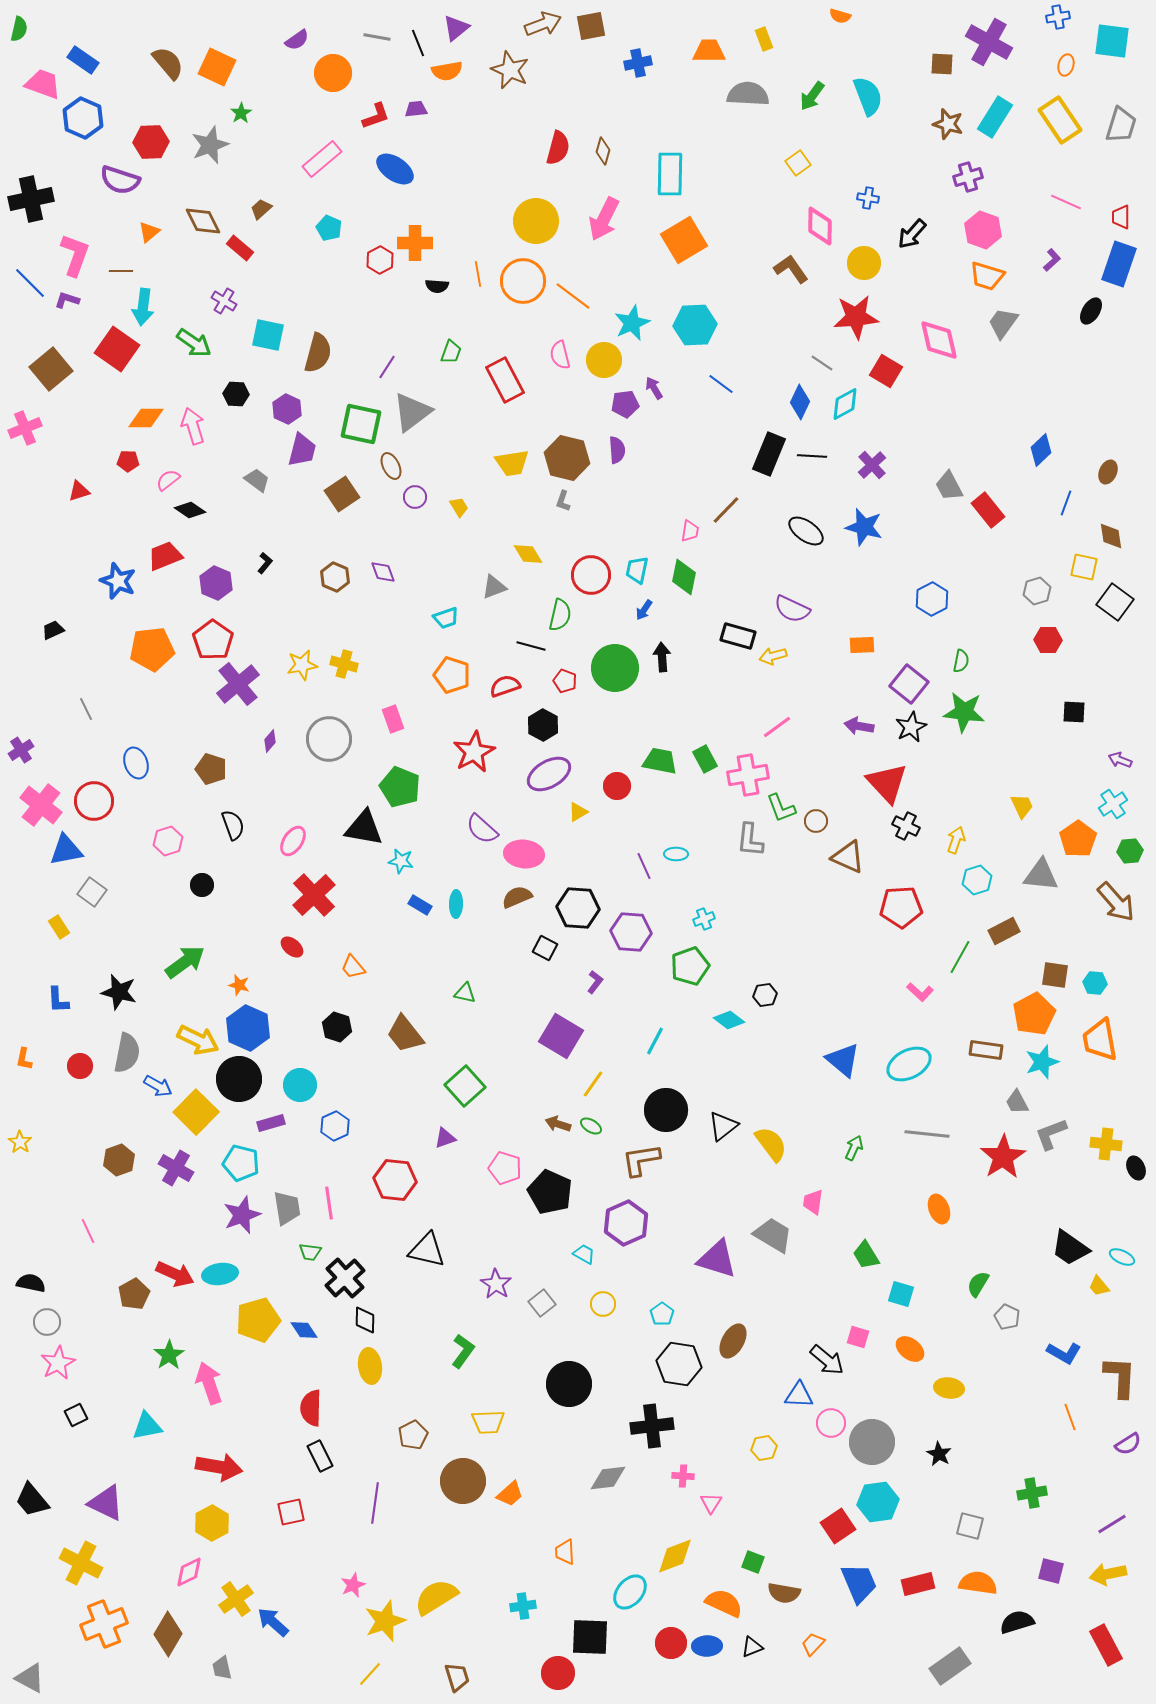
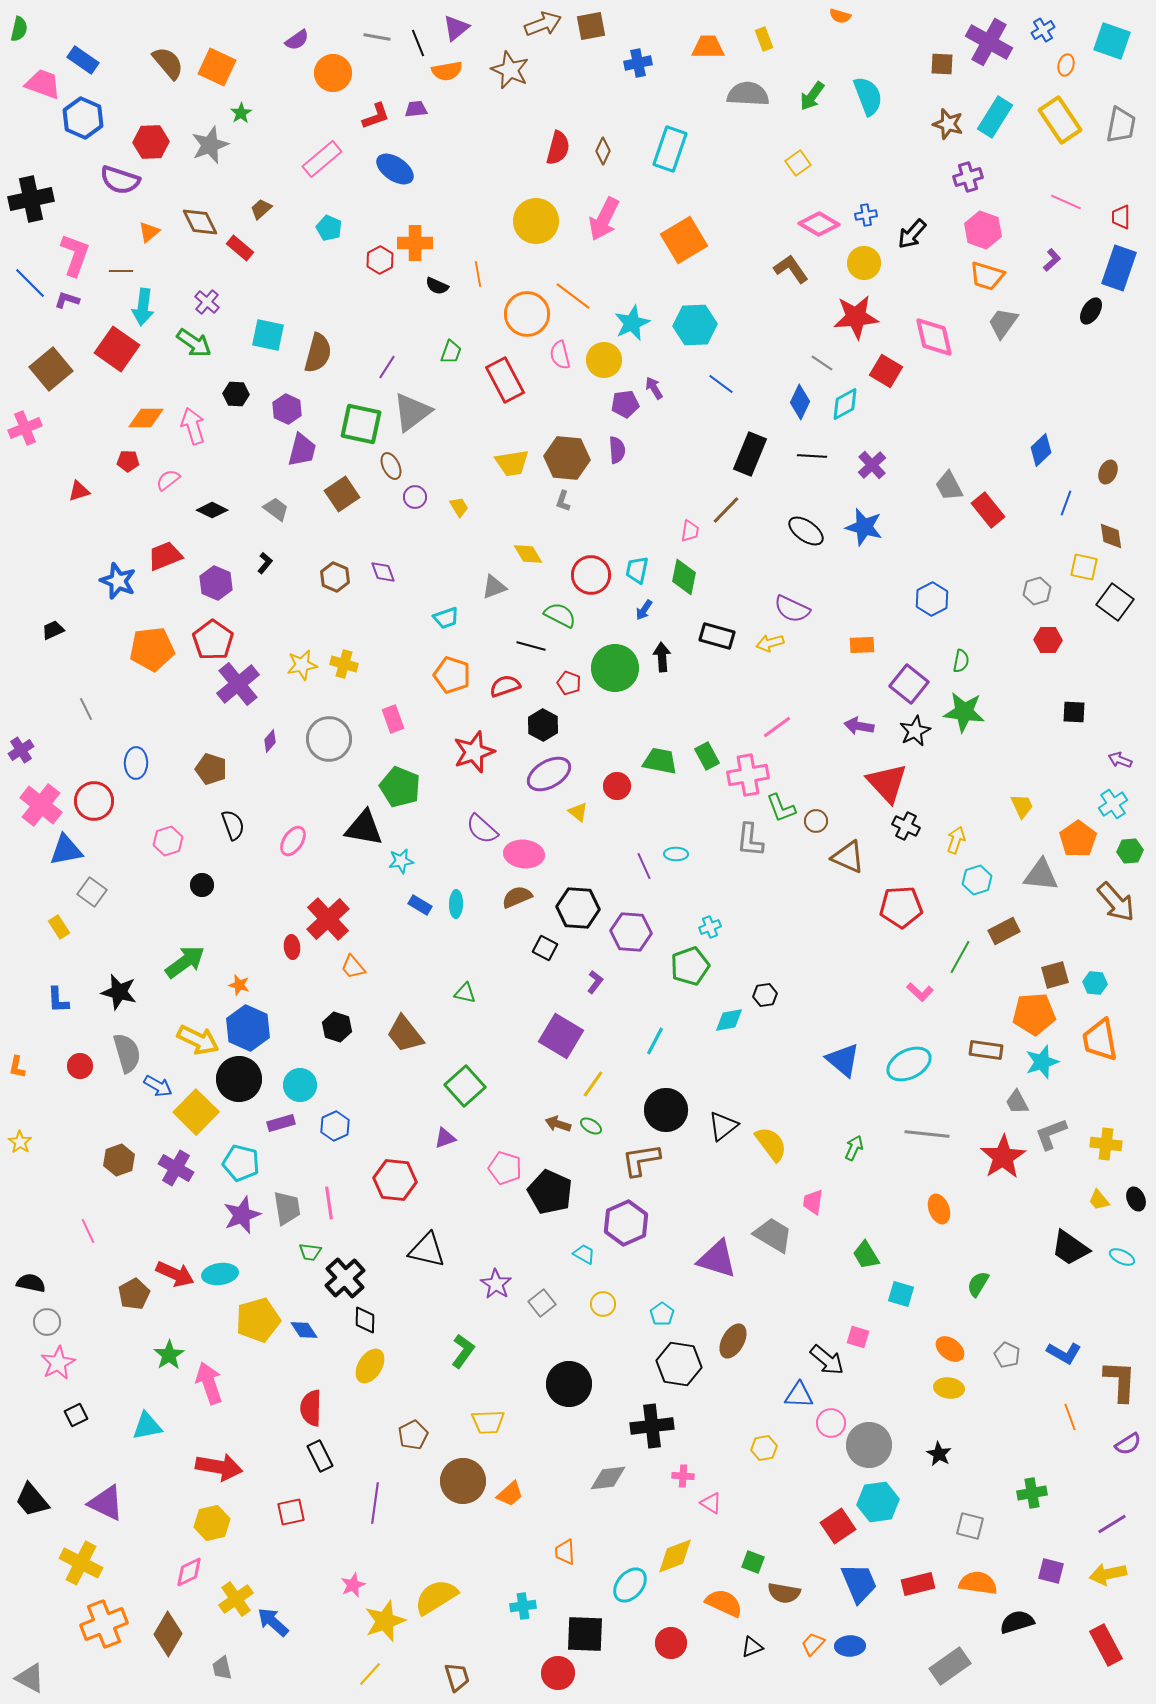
blue cross at (1058, 17): moved 15 px left, 13 px down; rotated 20 degrees counterclockwise
cyan square at (1112, 41): rotated 12 degrees clockwise
orange trapezoid at (709, 51): moved 1 px left, 4 px up
gray trapezoid at (1121, 125): rotated 6 degrees counterclockwise
brown diamond at (603, 151): rotated 8 degrees clockwise
cyan rectangle at (670, 174): moved 25 px up; rotated 18 degrees clockwise
blue cross at (868, 198): moved 2 px left, 17 px down; rotated 20 degrees counterclockwise
brown diamond at (203, 221): moved 3 px left, 1 px down
pink diamond at (820, 226): moved 1 px left, 2 px up; rotated 60 degrees counterclockwise
blue rectangle at (1119, 264): moved 4 px down
orange circle at (523, 281): moved 4 px right, 33 px down
black semicircle at (437, 286): rotated 20 degrees clockwise
purple cross at (224, 301): moved 17 px left, 1 px down; rotated 10 degrees clockwise
pink diamond at (939, 340): moved 5 px left, 3 px up
black rectangle at (769, 454): moved 19 px left
brown hexagon at (567, 458): rotated 9 degrees counterclockwise
gray trapezoid at (257, 480): moved 19 px right, 29 px down
black diamond at (190, 510): moved 22 px right; rotated 8 degrees counterclockwise
green semicircle at (560, 615): rotated 76 degrees counterclockwise
black rectangle at (738, 636): moved 21 px left
yellow arrow at (773, 656): moved 3 px left, 13 px up
red pentagon at (565, 681): moved 4 px right, 2 px down
black star at (911, 727): moved 4 px right, 4 px down
red star at (474, 752): rotated 9 degrees clockwise
green rectangle at (705, 759): moved 2 px right, 3 px up
blue ellipse at (136, 763): rotated 20 degrees clockwise
yellow triangle at (578, 812): rotated 50 degrees counterclockwise
cyan star at (401, 861): rotated 20 degrees counterclockwise
red cross at (314, 895): moved 14 px right, 24 px down
cyan cross at (704, 919): moved 6 px right, 8 px down
red ellipse at (292, 947): rotated 45 degrees clockwise
brown square at (1055, 975): rotated 24 degrees counterclockwise
orange pentagon at (1034, 1014): rotated 24 degrees clockwise
cyan diamond at (729, 1020): rotated 48 degrees counterclockwise
gray semicircle at (127, 1053): rotated 27 degrees counterclockwise
orange L-shape at (24, 1059): moved 7 px left, 8 px down
purple rectangle at (271, 1123): moved 10 px right
black ellipse at (1136, 1168): moved 31 px down
yellow trapezoid at (1099, 1286): moved 86 px up
gray pentagon at (1007, 1317): moved 38 px down
orange ellipse at (910, 1349): moved 40 px right
yellow ellipse at (370, 1366): rotated 40 degrees clockwise
brown L-shape at (1120, 1377): moved 4 px down
gray circle at (872, 1442): moved 3 px left, 3 px down
pink triangle at (711, 1503): rotated 30 degrees counterclockwise
yellow hexagon at (212, 1523): rotated 16 degrees clockwise
cyan ellipse at (630, 1592): moved 7 px up
black square at (590, 1637): moved 5 px left, 3 px up
blue ellipse at (707, 1646): moved 143 px right
